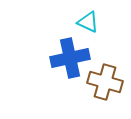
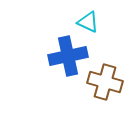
blue cross: moved 2 px left, 2 px up
